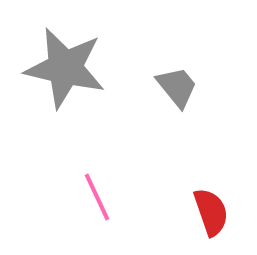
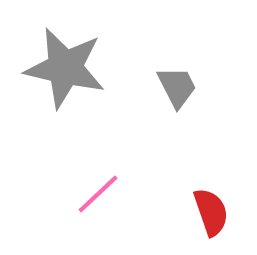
gray trapezoid: rotated 12 degrees clockwise
pink line: moved 1 px right, 3 px up; rotated 72 degrees clockwise
